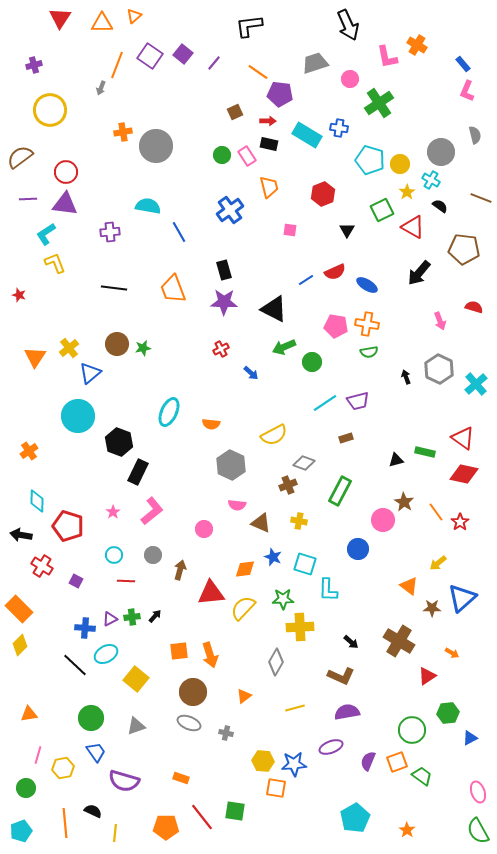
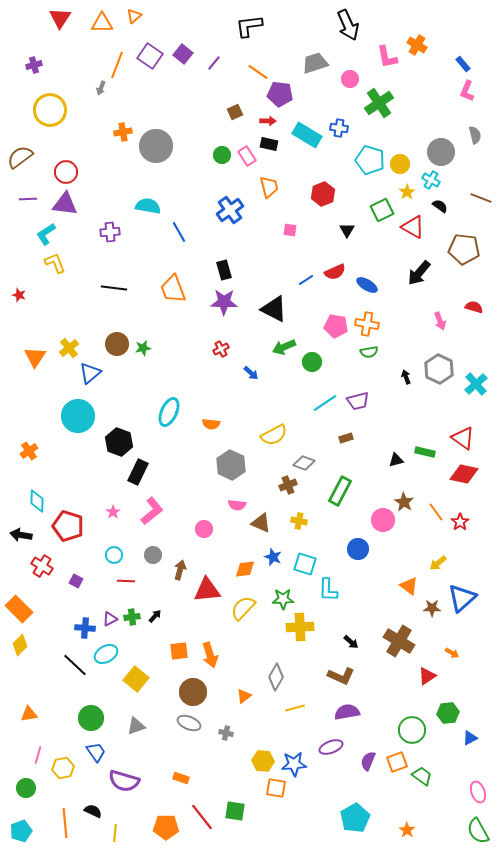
red triangle at (211, 593): moved 4 px left, 3 px up
gray diamond at (276, 662): moved 15 px down
